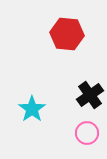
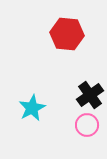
cyan star: moved 1 px up; rotated 8 degrees clockwise
pink circle: moved 8 px up
